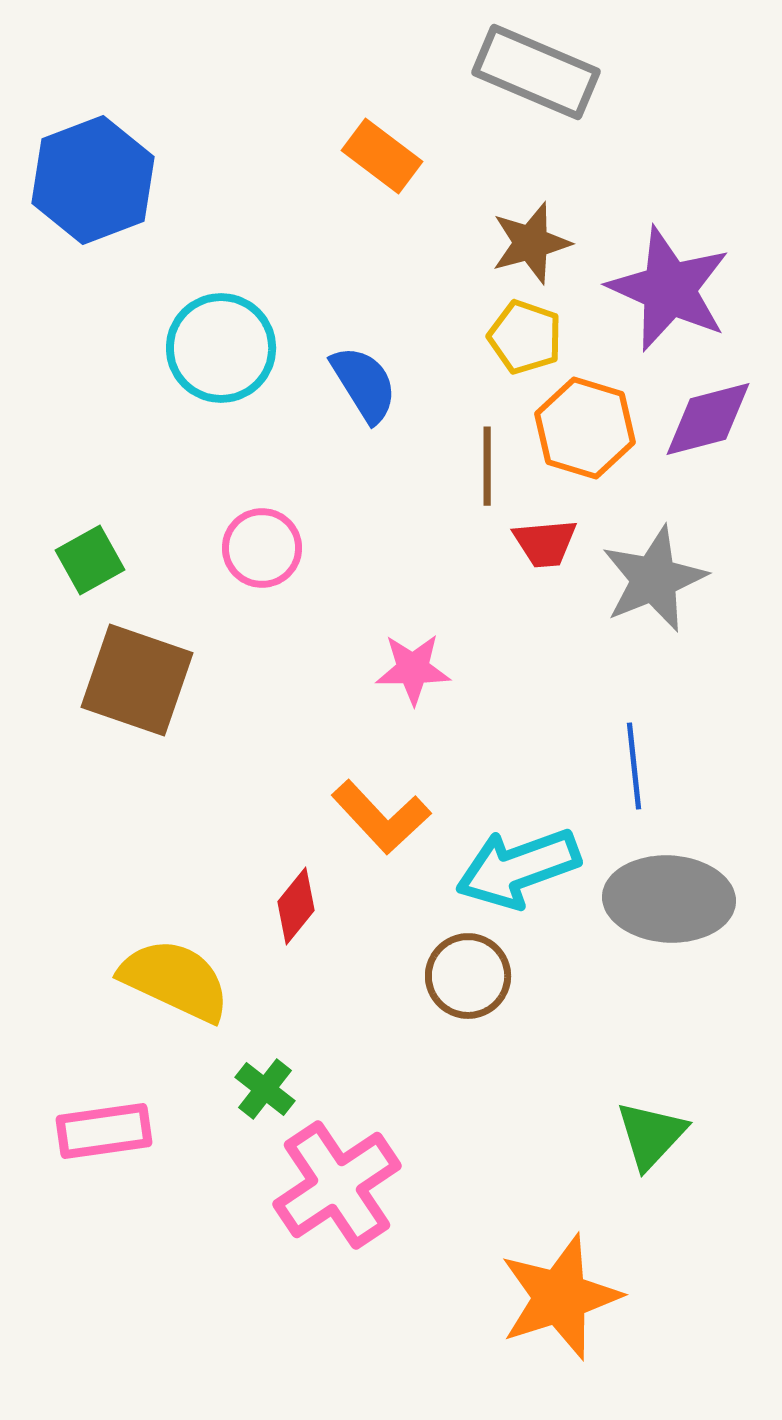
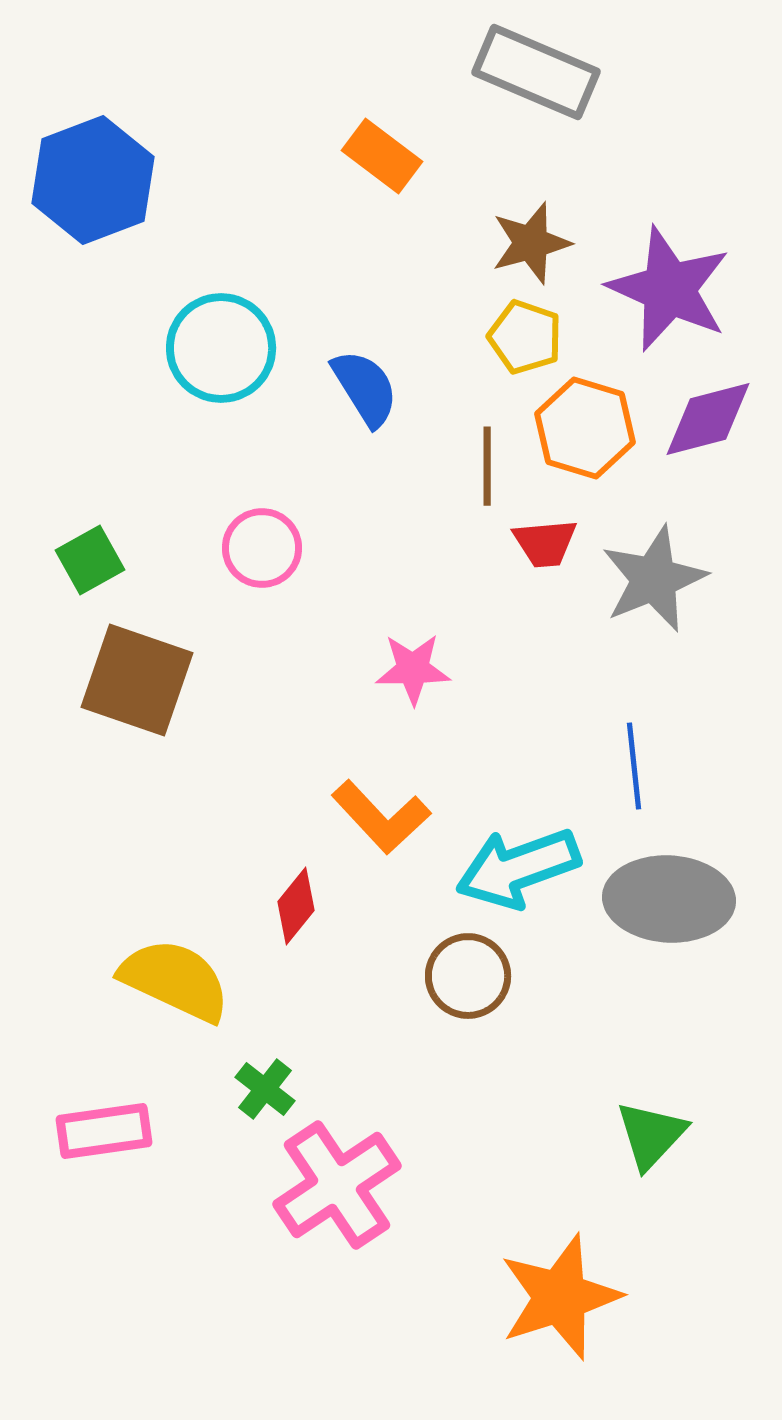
blue semicircle: moved 1 px right, 4 px down
